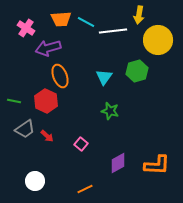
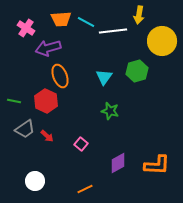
yellow circle: moved 4 px right, 1 px down
